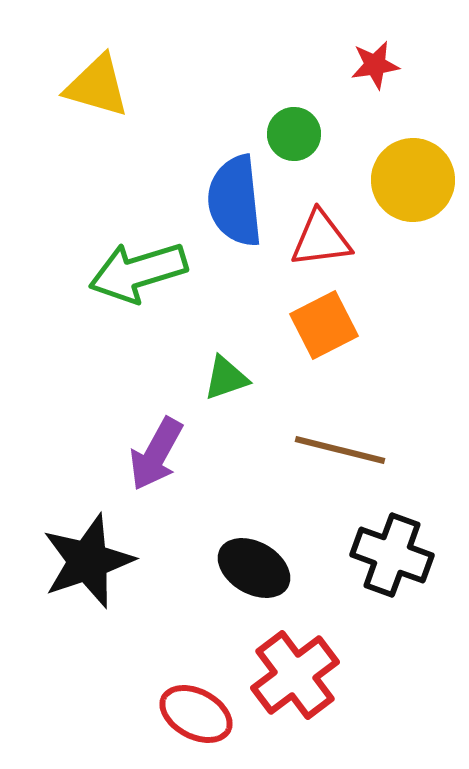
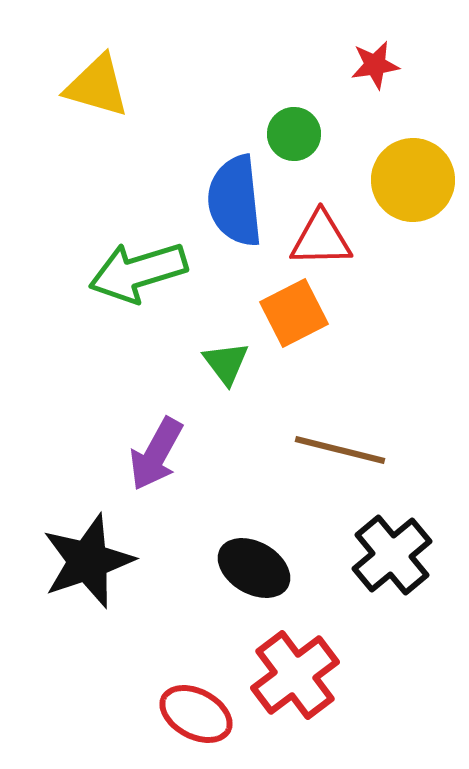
red triangle: rotated 6 degrees clockwise
orange square: moved 30 px left, 12 px up
green triangle: moved 15 px up; rotated 48 degrees counterclockwise
black cross: rotated 30 degrees clockwise
